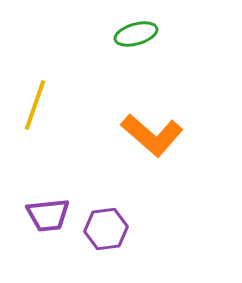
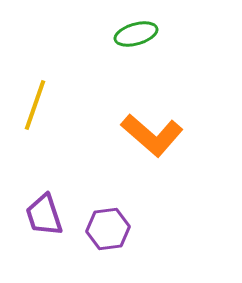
purple trapezoid: moved 4 px left; rotated 78 degrees clockwise
purple hexagon: moved 2 px right
